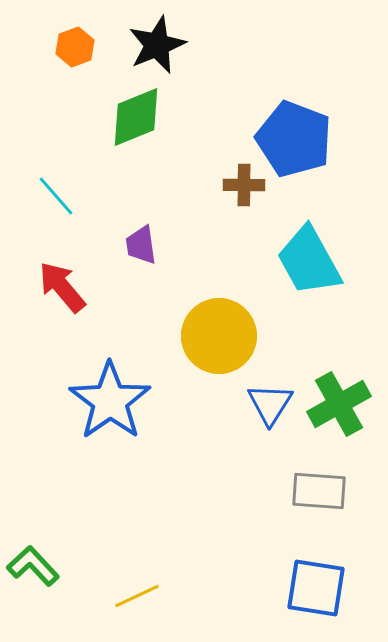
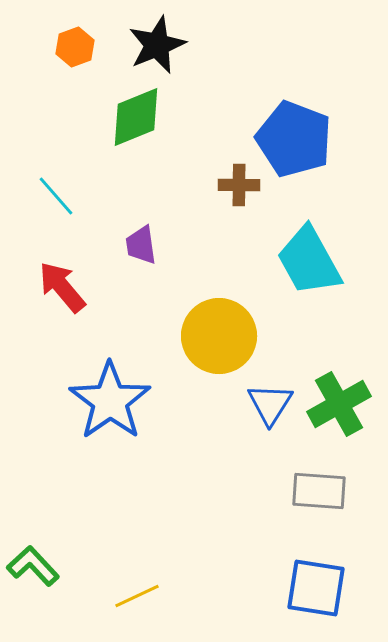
brown cross: moved 5 px left
